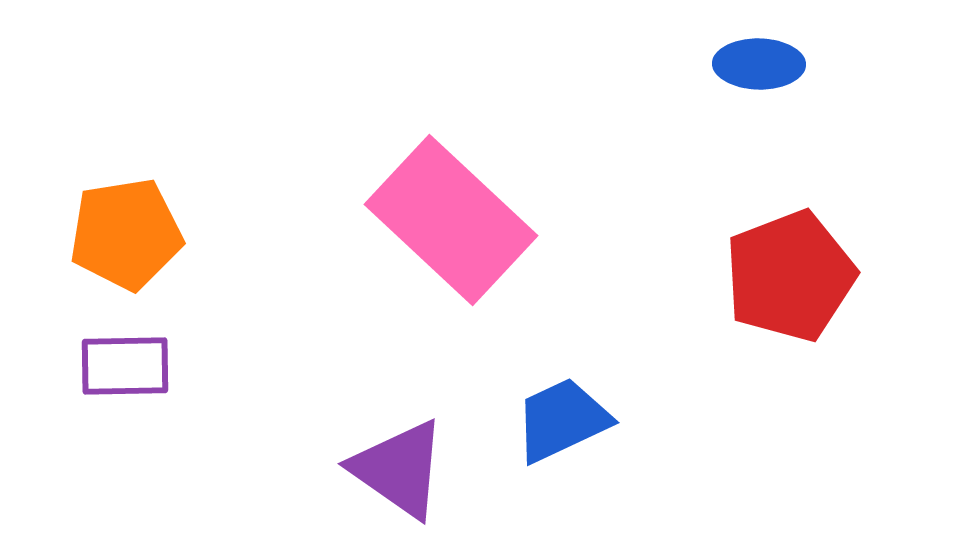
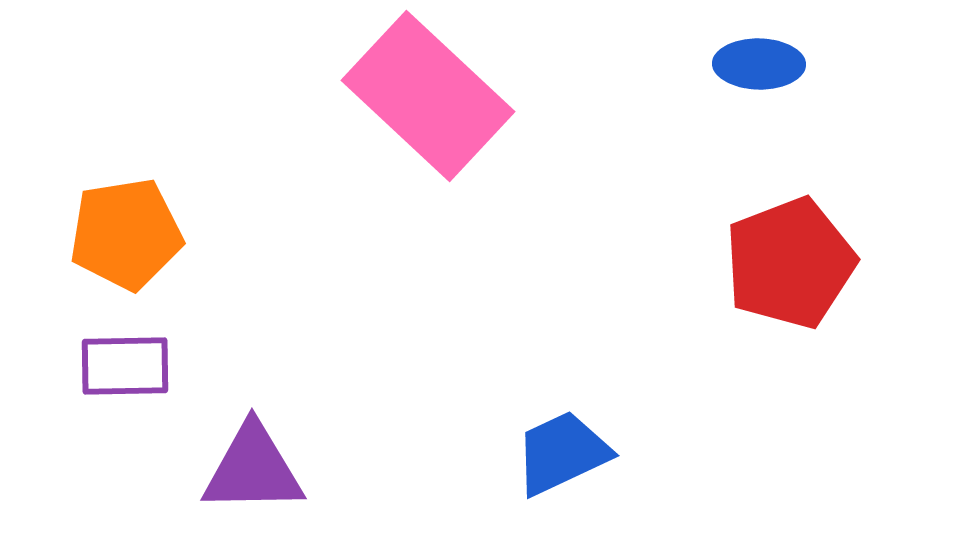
pink rectangle: moved 23 px left, 124 px up
red pentagon: moved 13 px up
blue trapezoid: moved 33 px down
purple triangle: moved 146 px left; rotated 36 degrees counterclockwise
